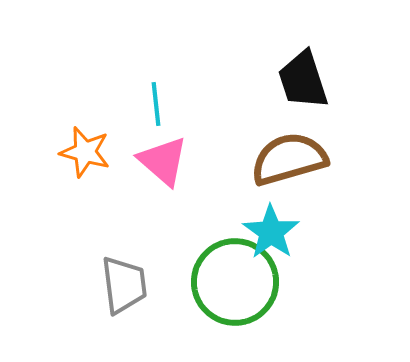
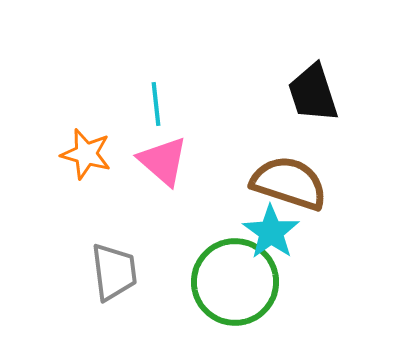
black trapezoid: moved 10 px right, 13 px down
orange star: moved 1 px right, 2 px down
brown semicircle: moved 24 px down; rotated 34 degrees clockwise
gray trapezoid: moved 10 px left, 13 px up
